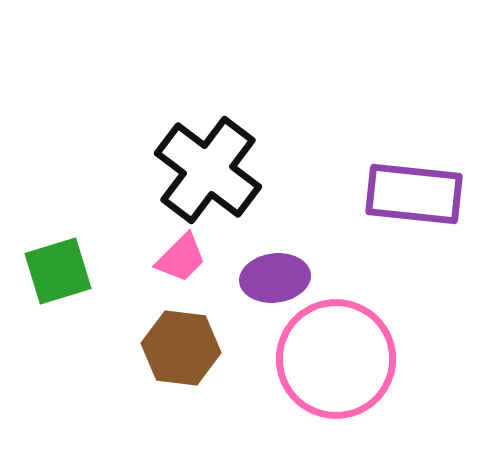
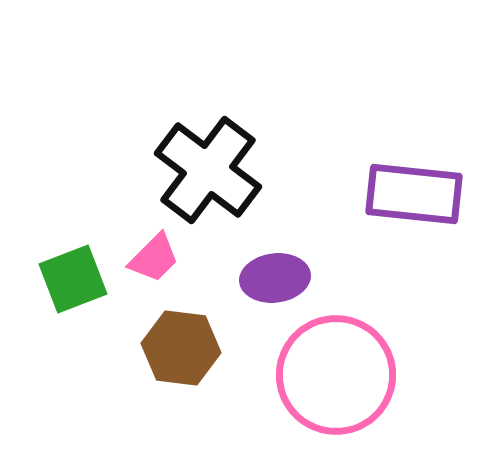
pink trapezoid: moved 27 px left
green square: moved 15 px right, 8 px down; rotated 4 degrees counterclockwise
pink circle: moved 16 px down
